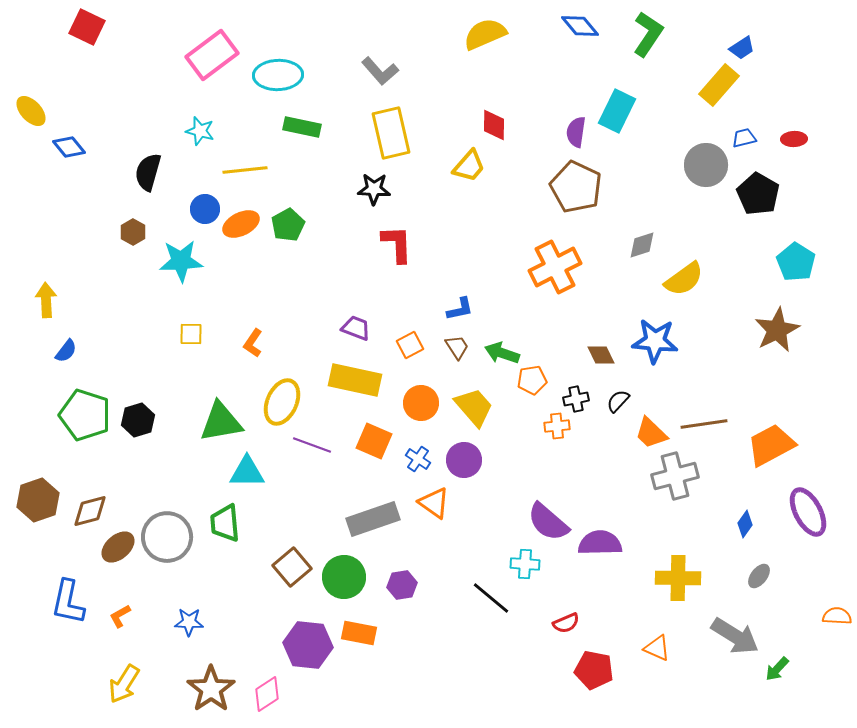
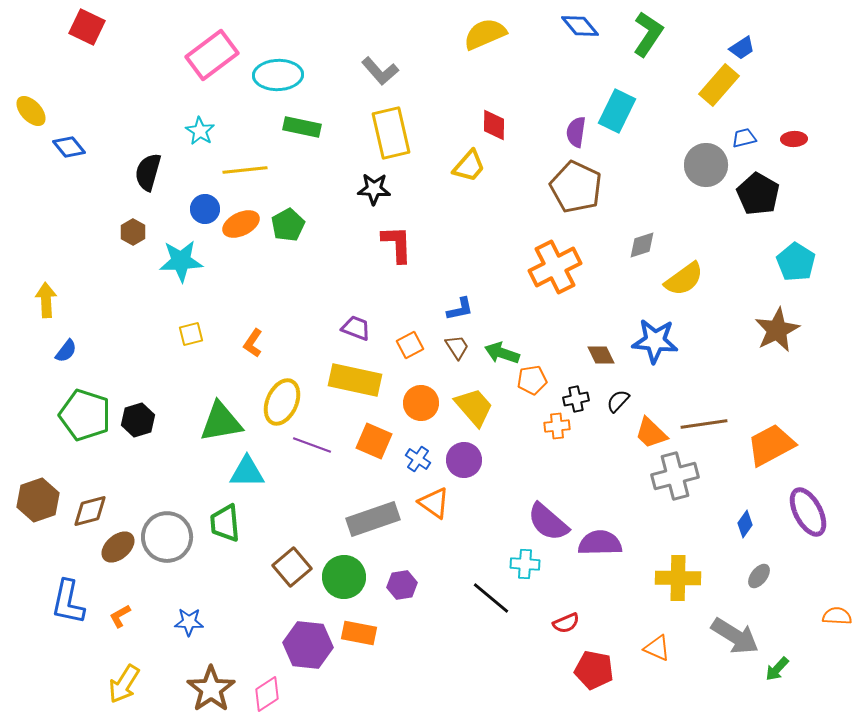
cyan star at (200, 131): rotated 16 degrees clockwise
yellow square at (191, 334): rotated 15 degrees counterclockwise
